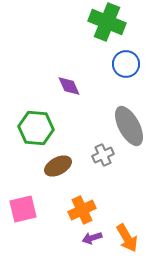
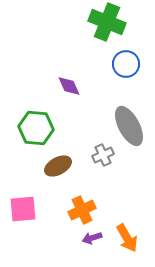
pink square: rotated 8 degrees clockwise
